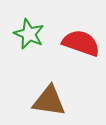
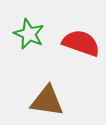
brown triangle: moved 2 px left
